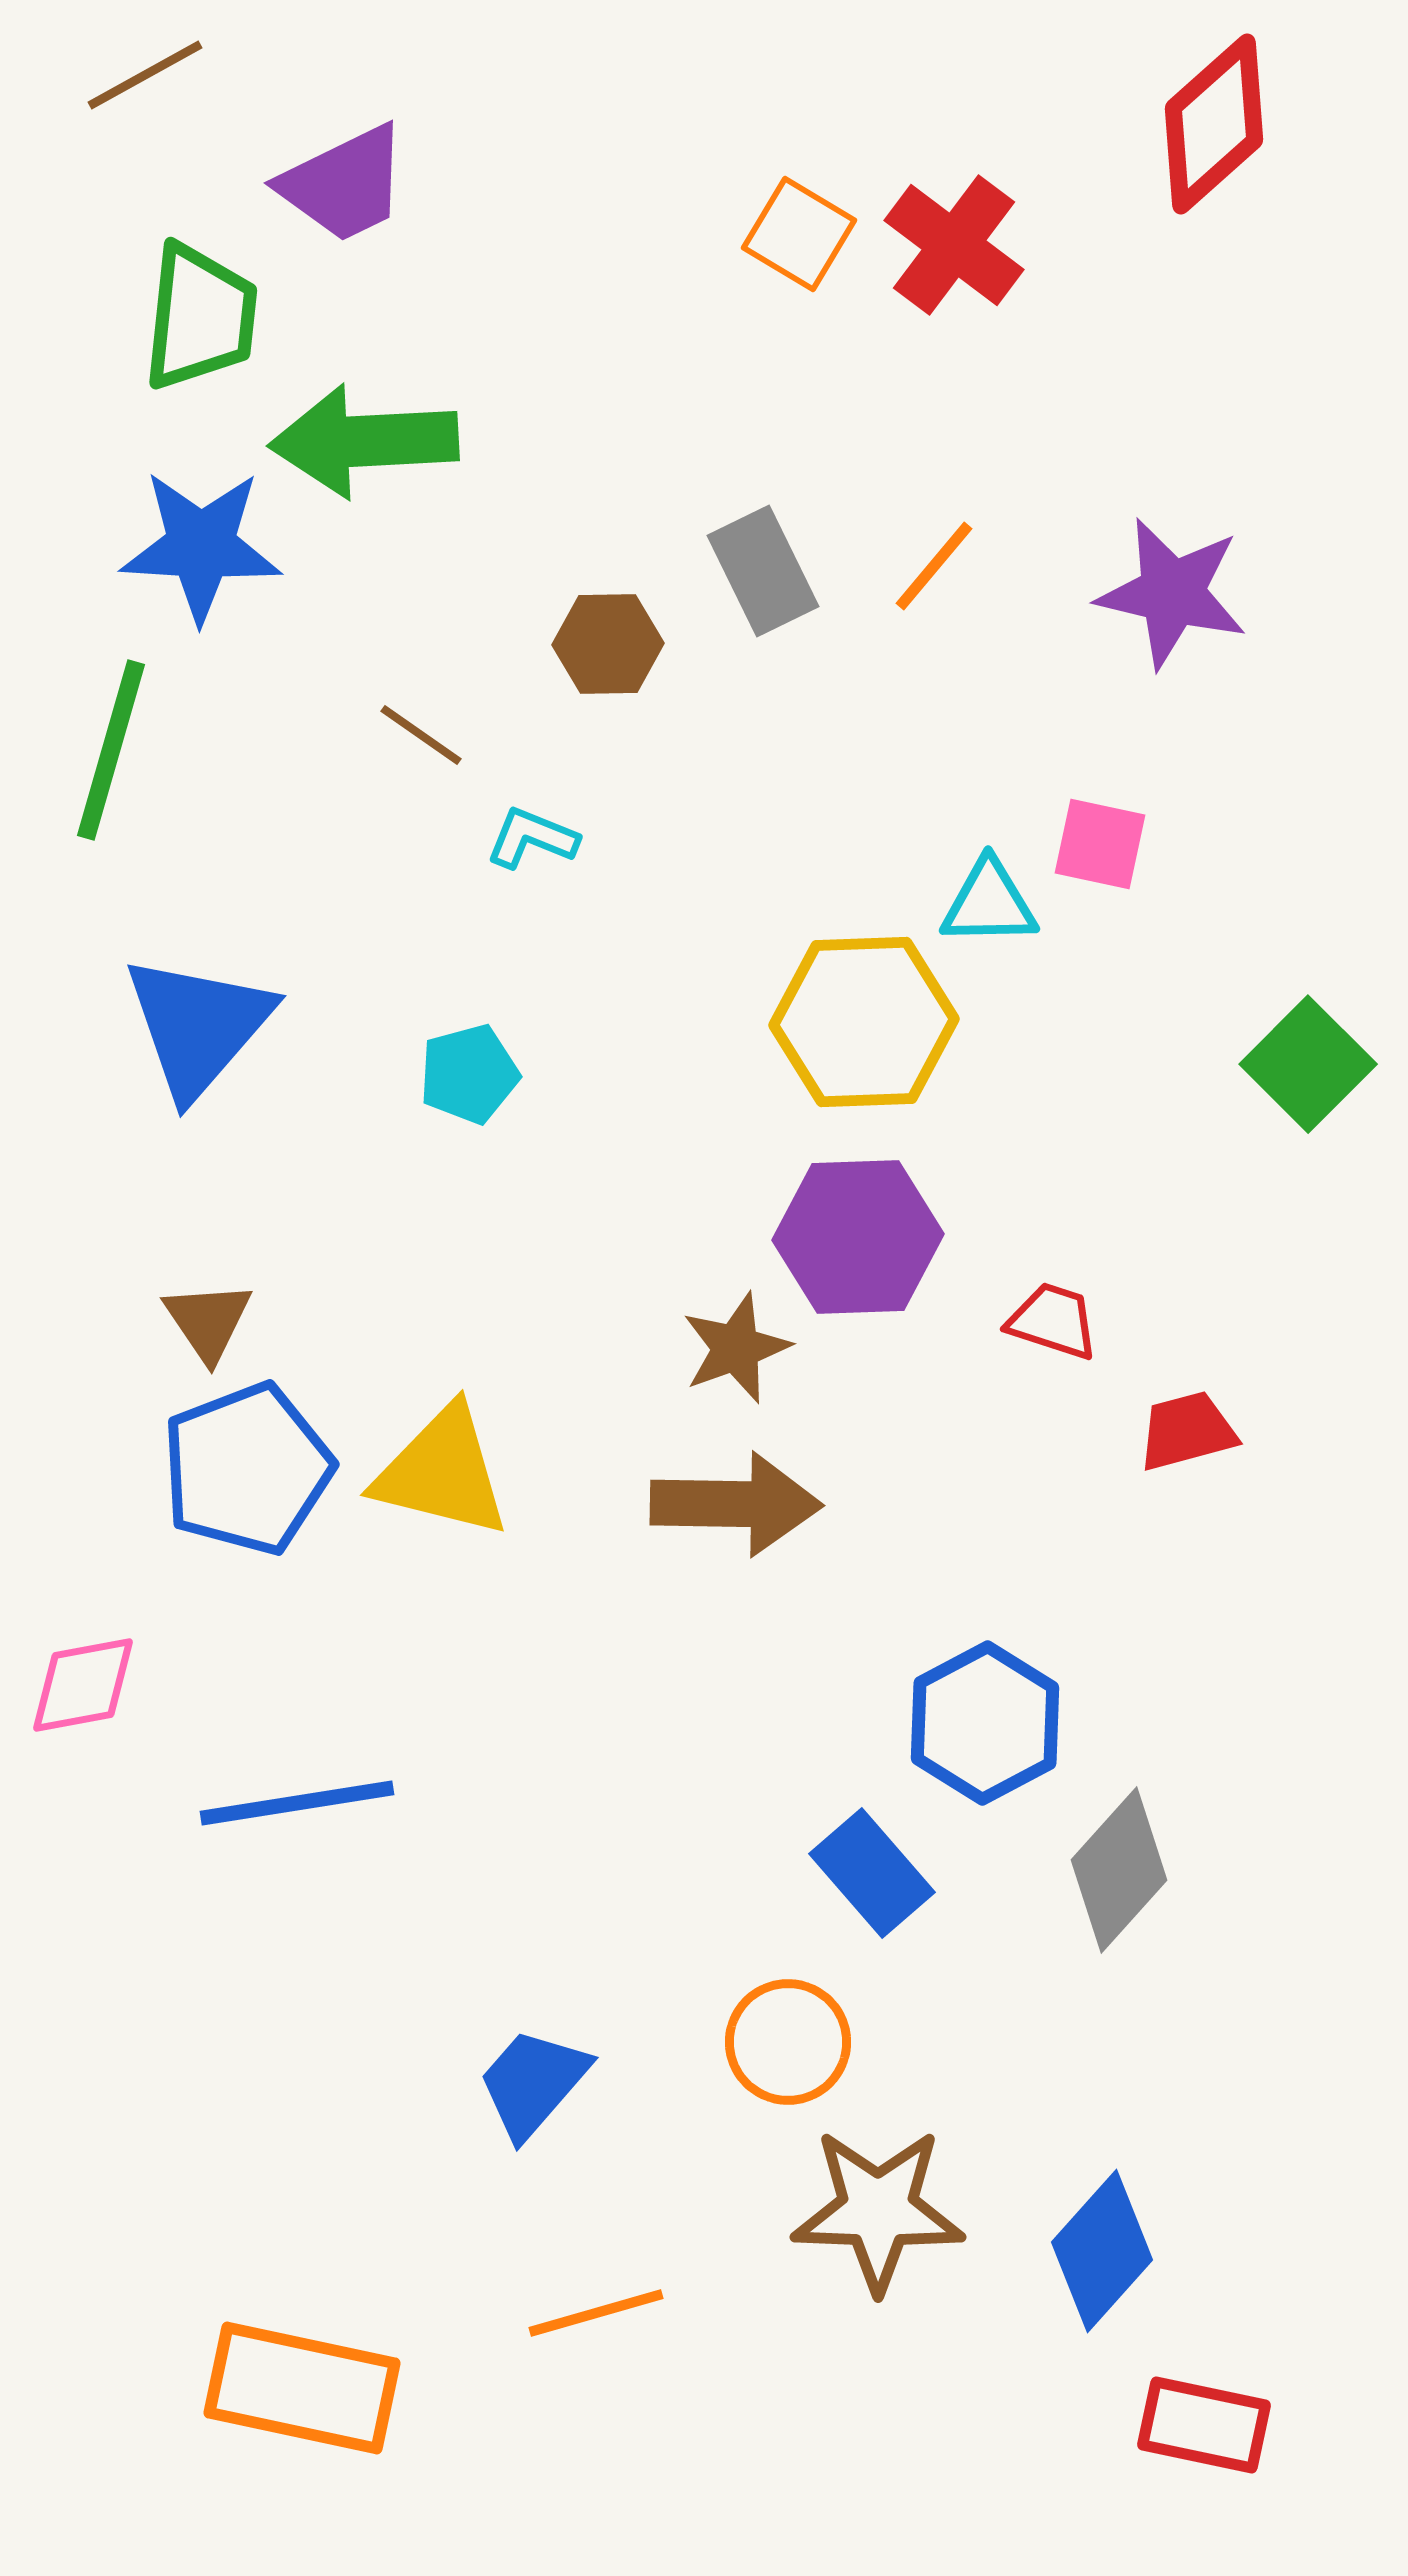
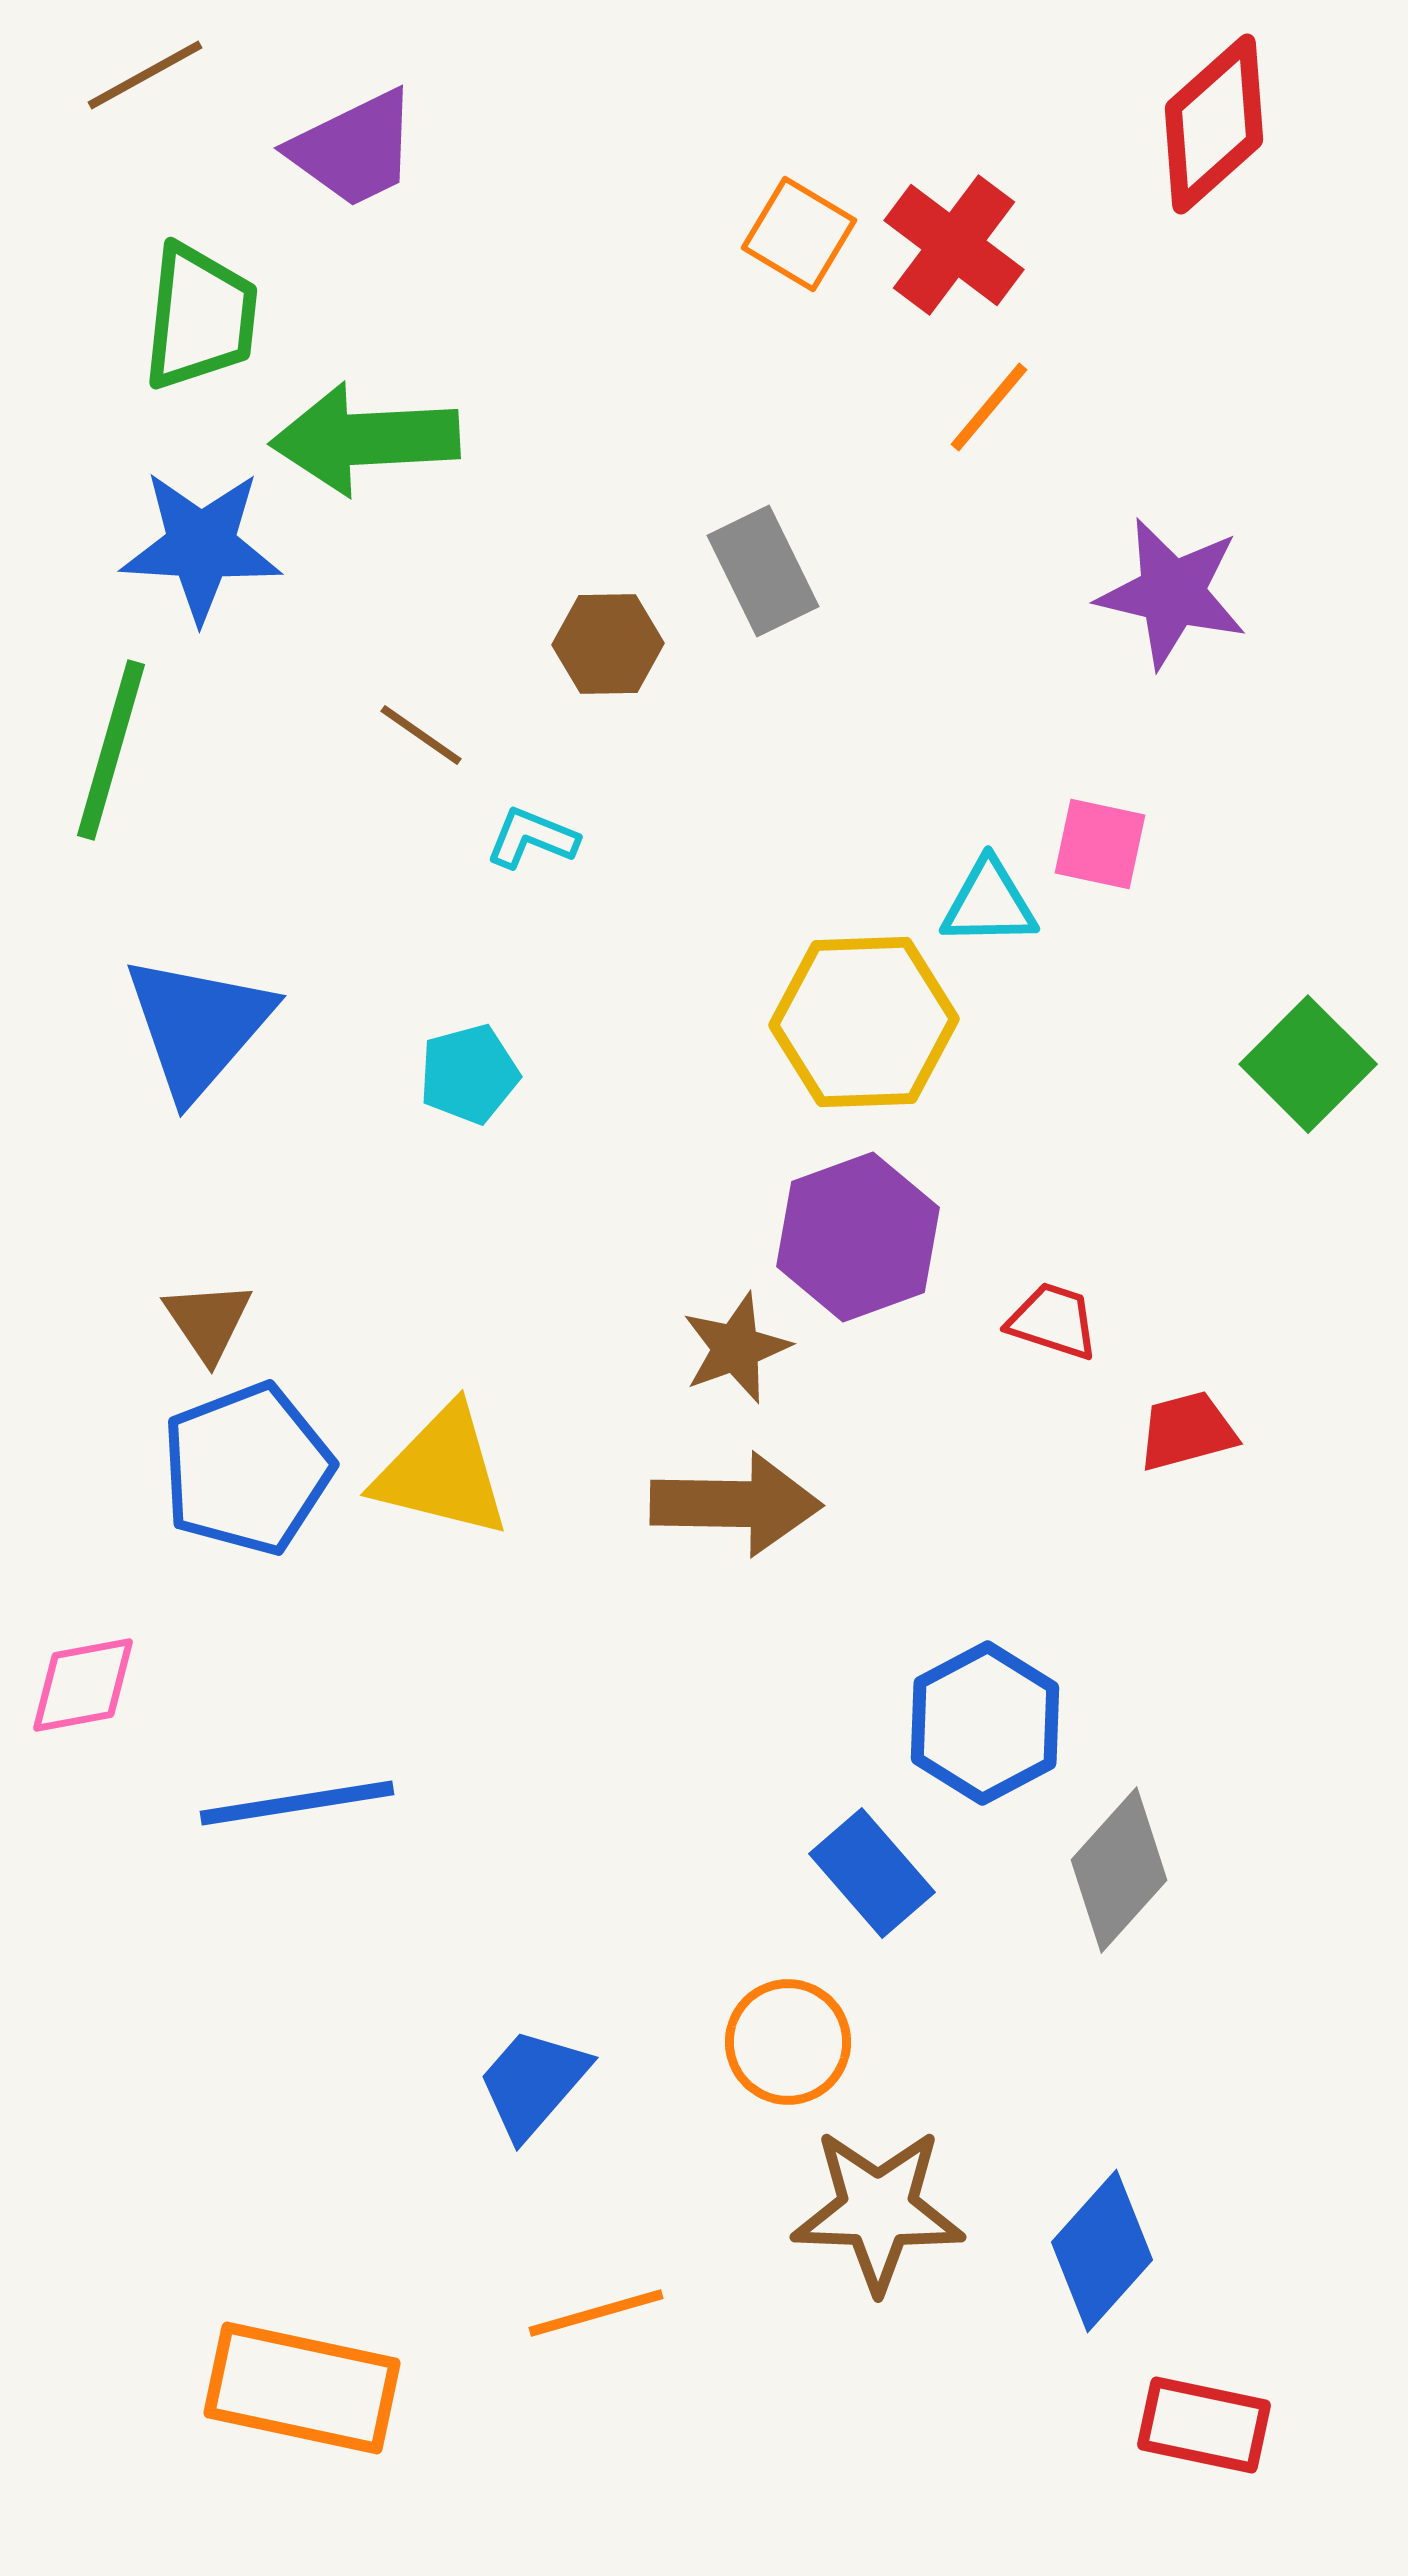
purple trapezoid at (344, 184): moved 10 px right, 35 px up
green arrow at (364, 441): moved 1 px right, 2 px up
orange line at (934, 566): moved 55 px right, 159 px up
purple hexagon at (858, 1237): rotated 18 degrees counterclockwise
